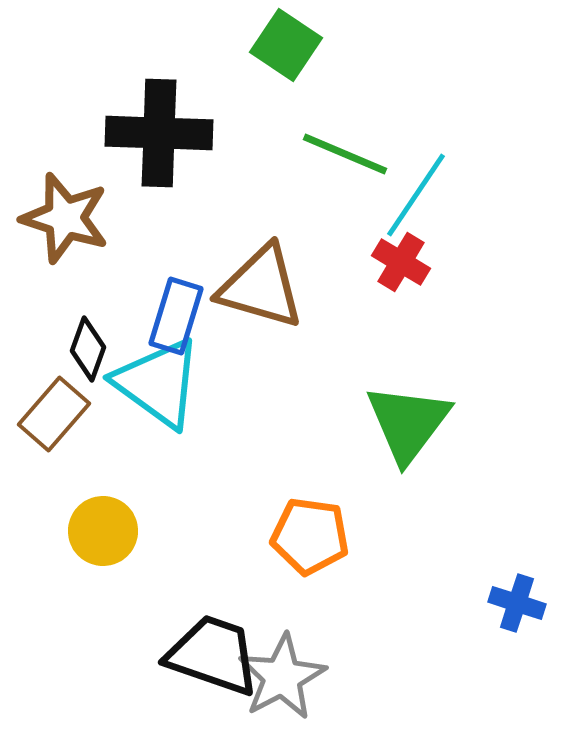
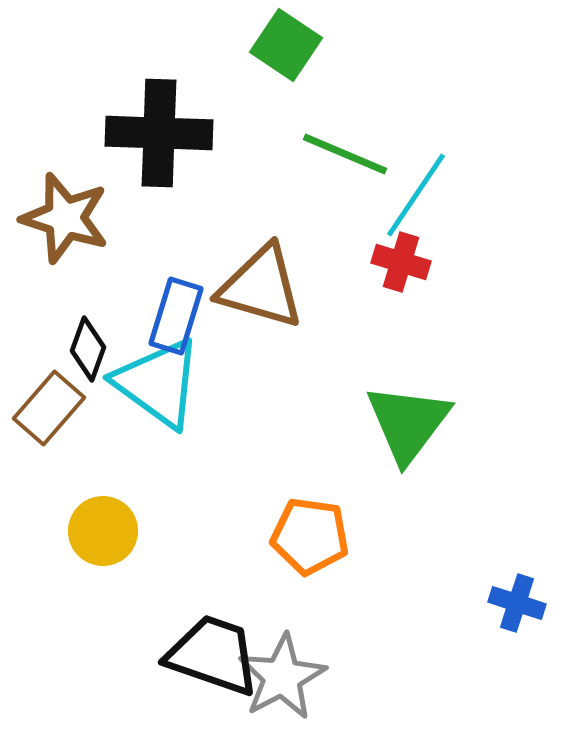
red cross: rotated 14 degrees counterclockwise
brown rectangle: moved 5 px left, 6 px up
